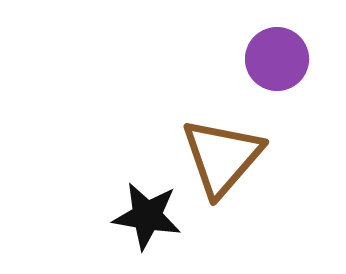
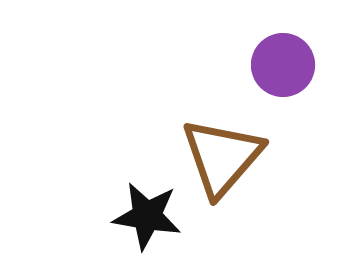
purple circle: moved 6 px right, 6 px down
